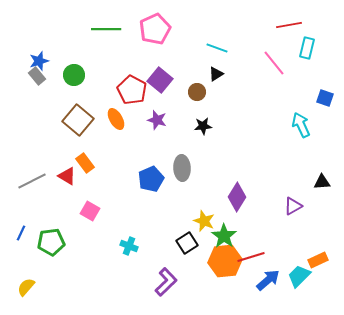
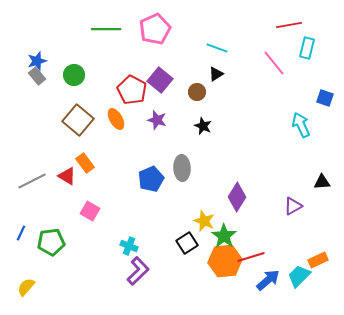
blue star at (39, 61): moved 2 px left
black star at (203, 126): rotated 30 degrees clockwise
purple L-shape at (166, 282): moved 28 px left, 11 px up
